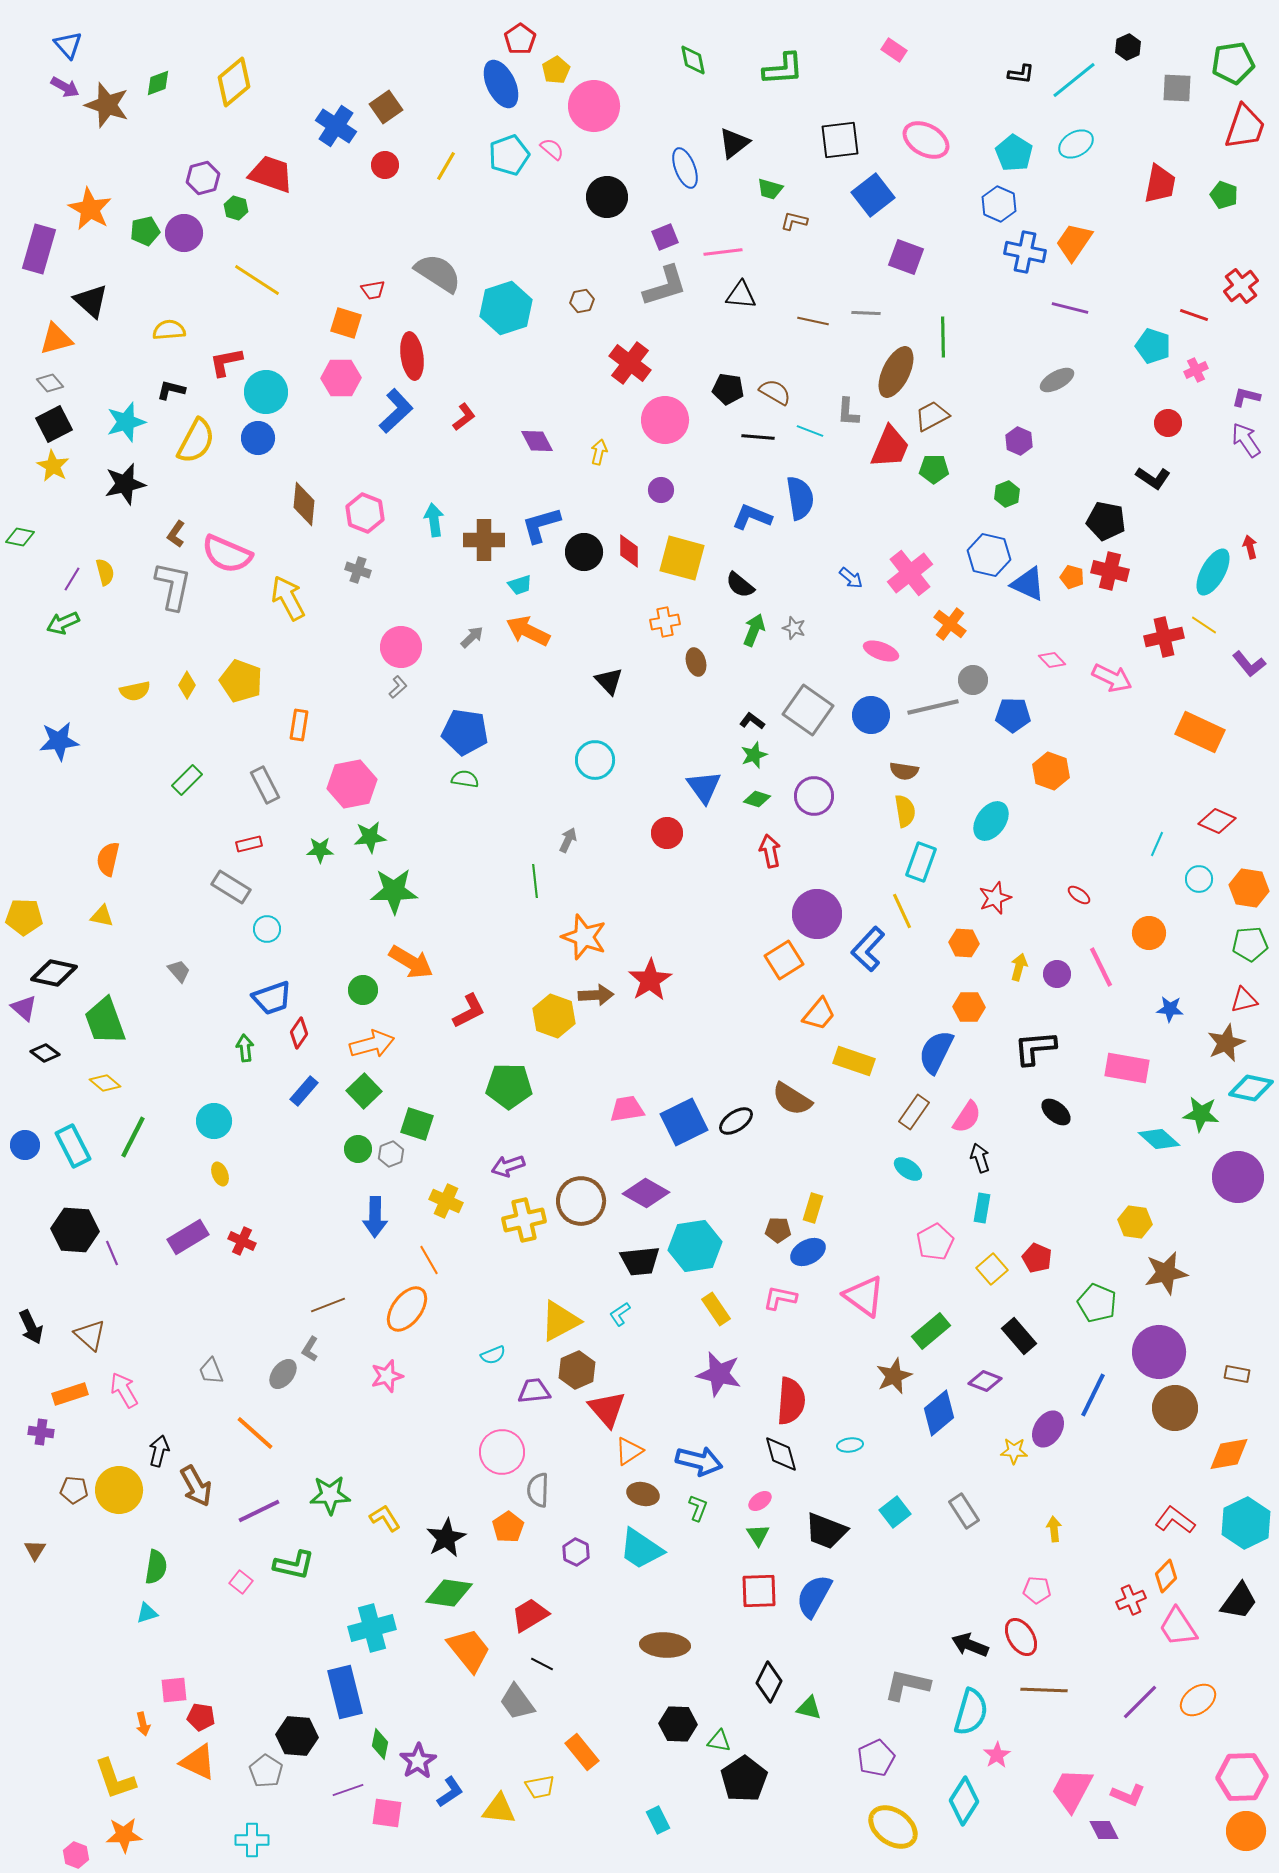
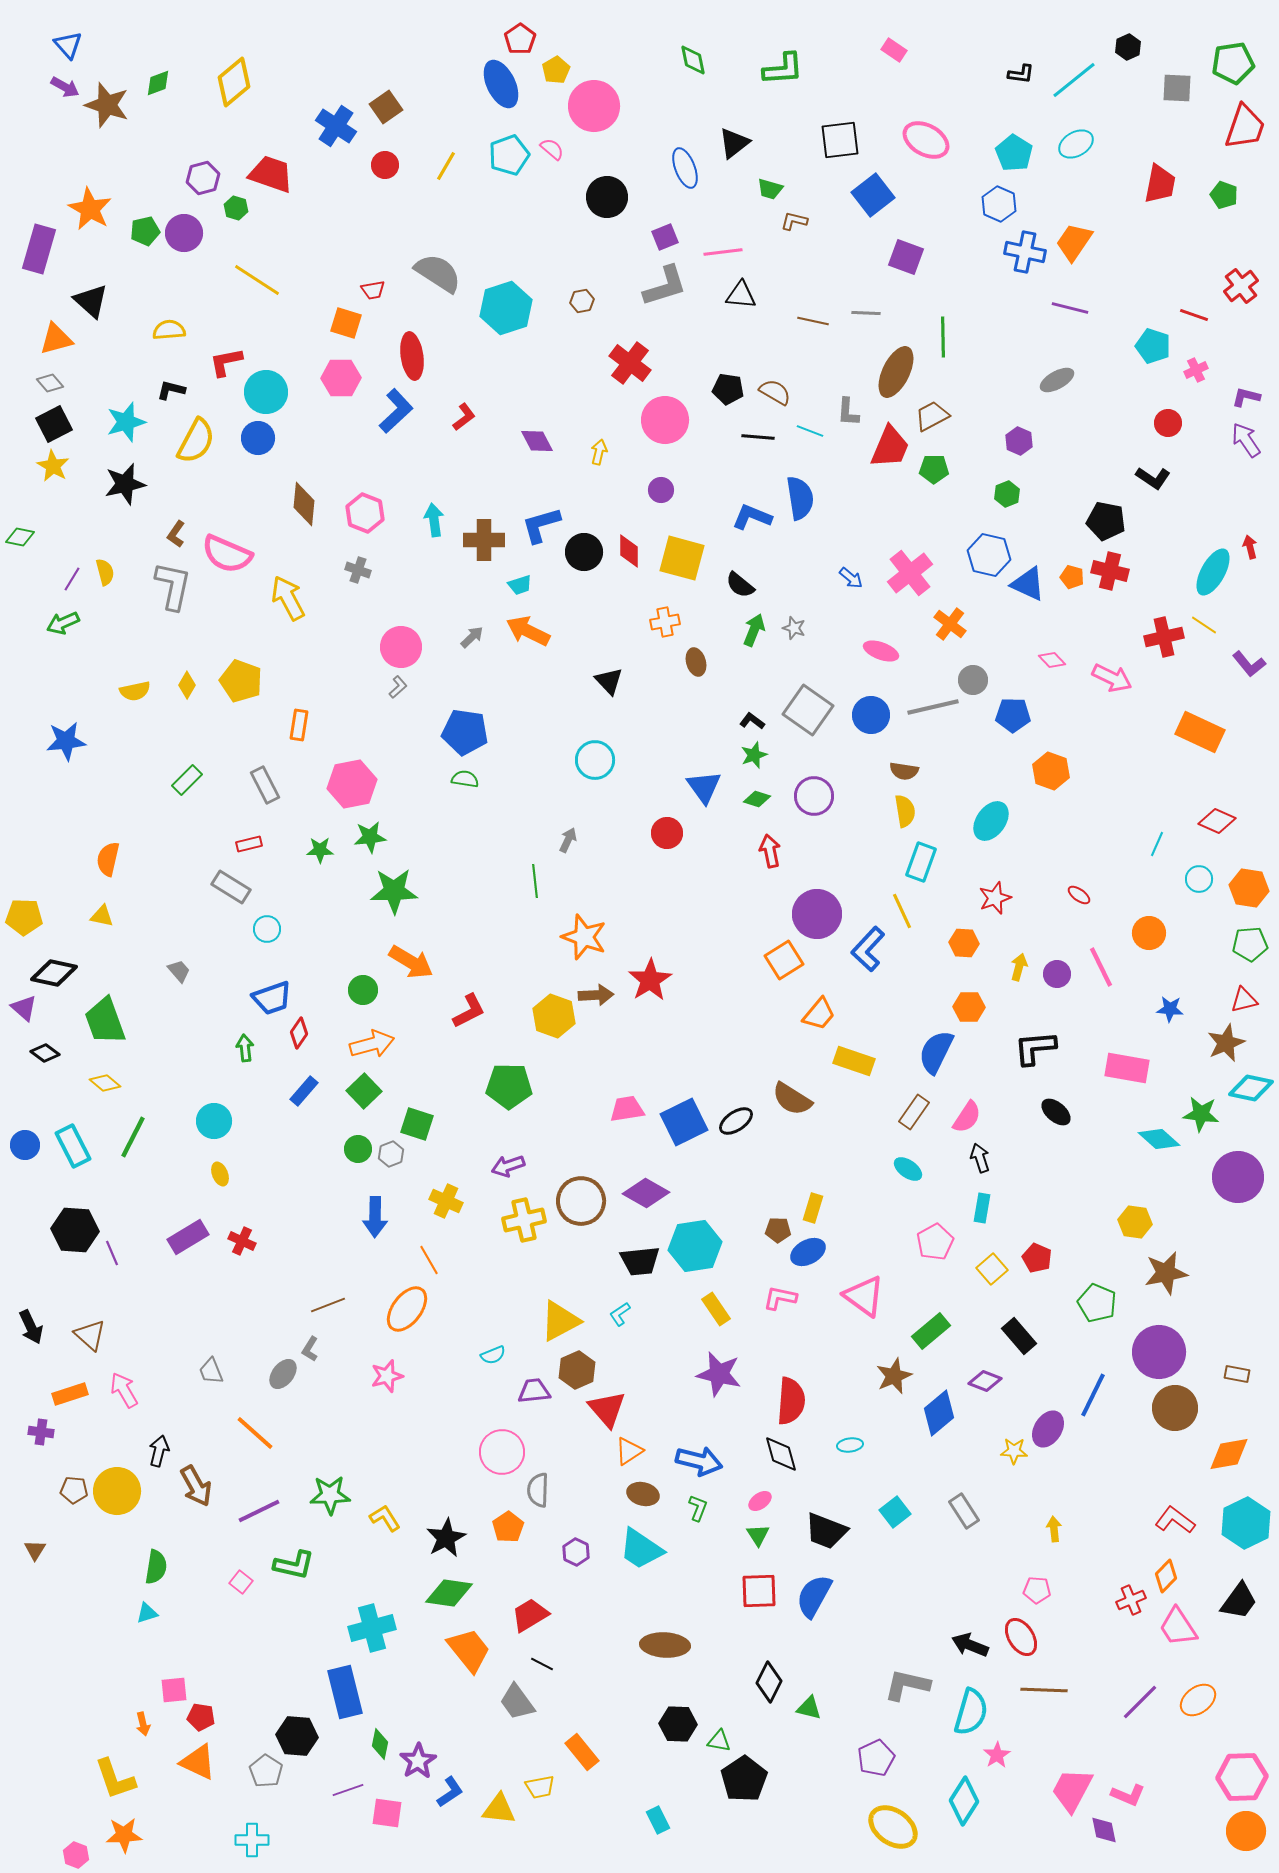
blue star at (59, 741): moved 7 px right
yellow circle at (119, 1490): moved 2 px left, 1 px down
purple diamond at (1104, 1830): rotated 16 degrees clockwise
